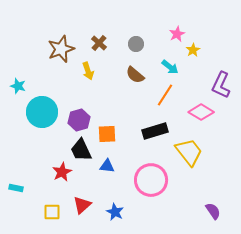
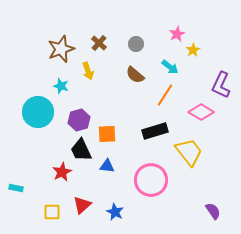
cyan star: moved 43 px right
cyan circle: moved 4 px left
